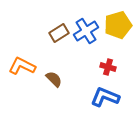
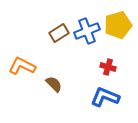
blue cross: moved 1 px right; rotated 10 degrees clockwise
brown semicircle: moved 5 px down
